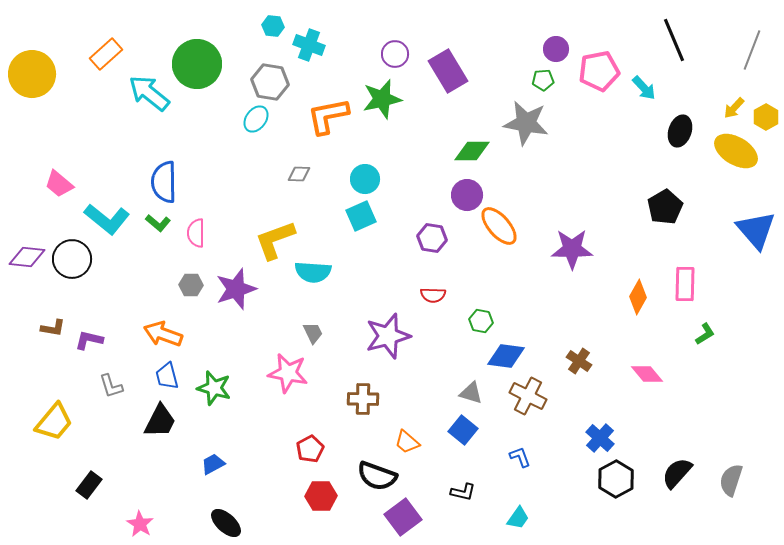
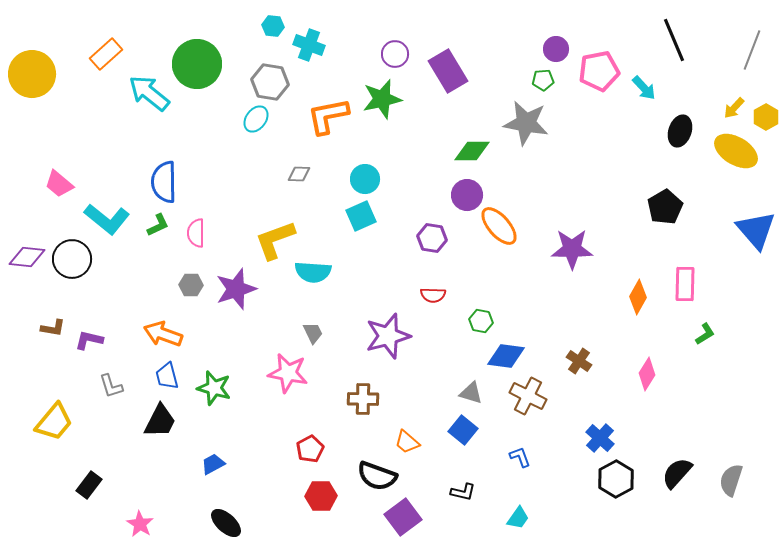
green L-shape at (158, 223): moved 2 px down; rotated 65 degrees counterclockwise
pink diamond at (647, 374): rotated 72 degrees clockwise
